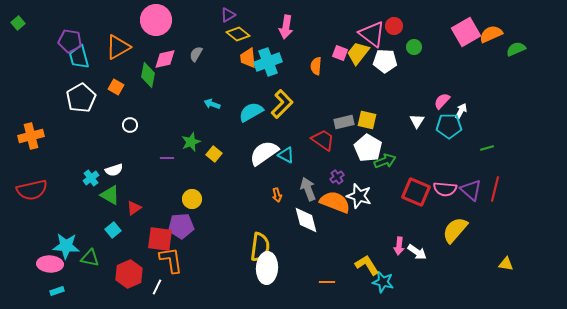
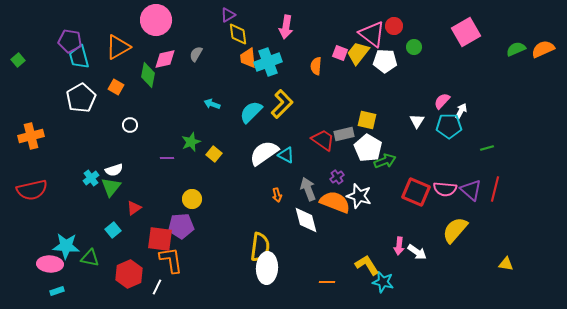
green square at (18, 23): moved 37 px down
yellow diamond at (238, 34): rotated 45 degrees clockwise
orange semicircle at (491, 34): moved 52 px right, 15 px down
cyan semicircle at (251, 112): rotated 15 degrees counterclockwise
gray rectangle at (344, 122): moved 12 px down
green triangle at (110, 195): moved 1 px right, 8 px up; rotated 40 degrees clockwise
